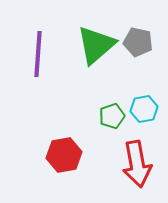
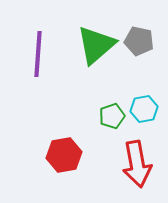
gray pentagon: moved 1 px right, 1 px up
